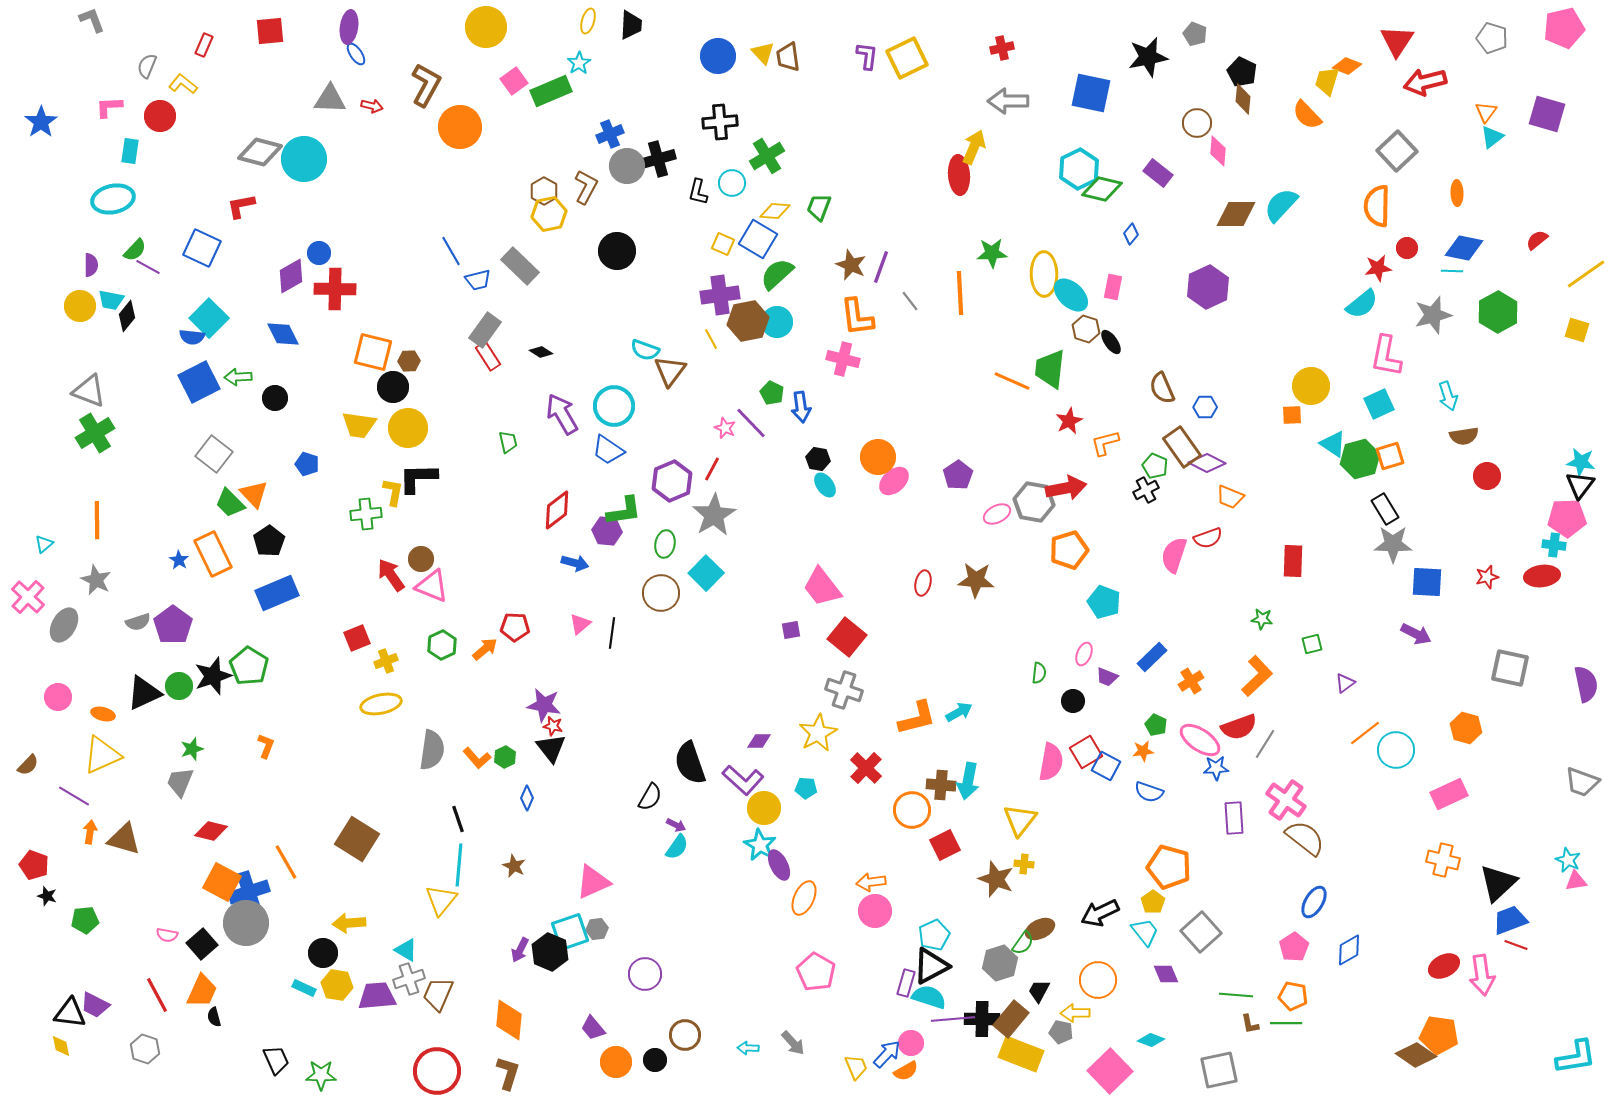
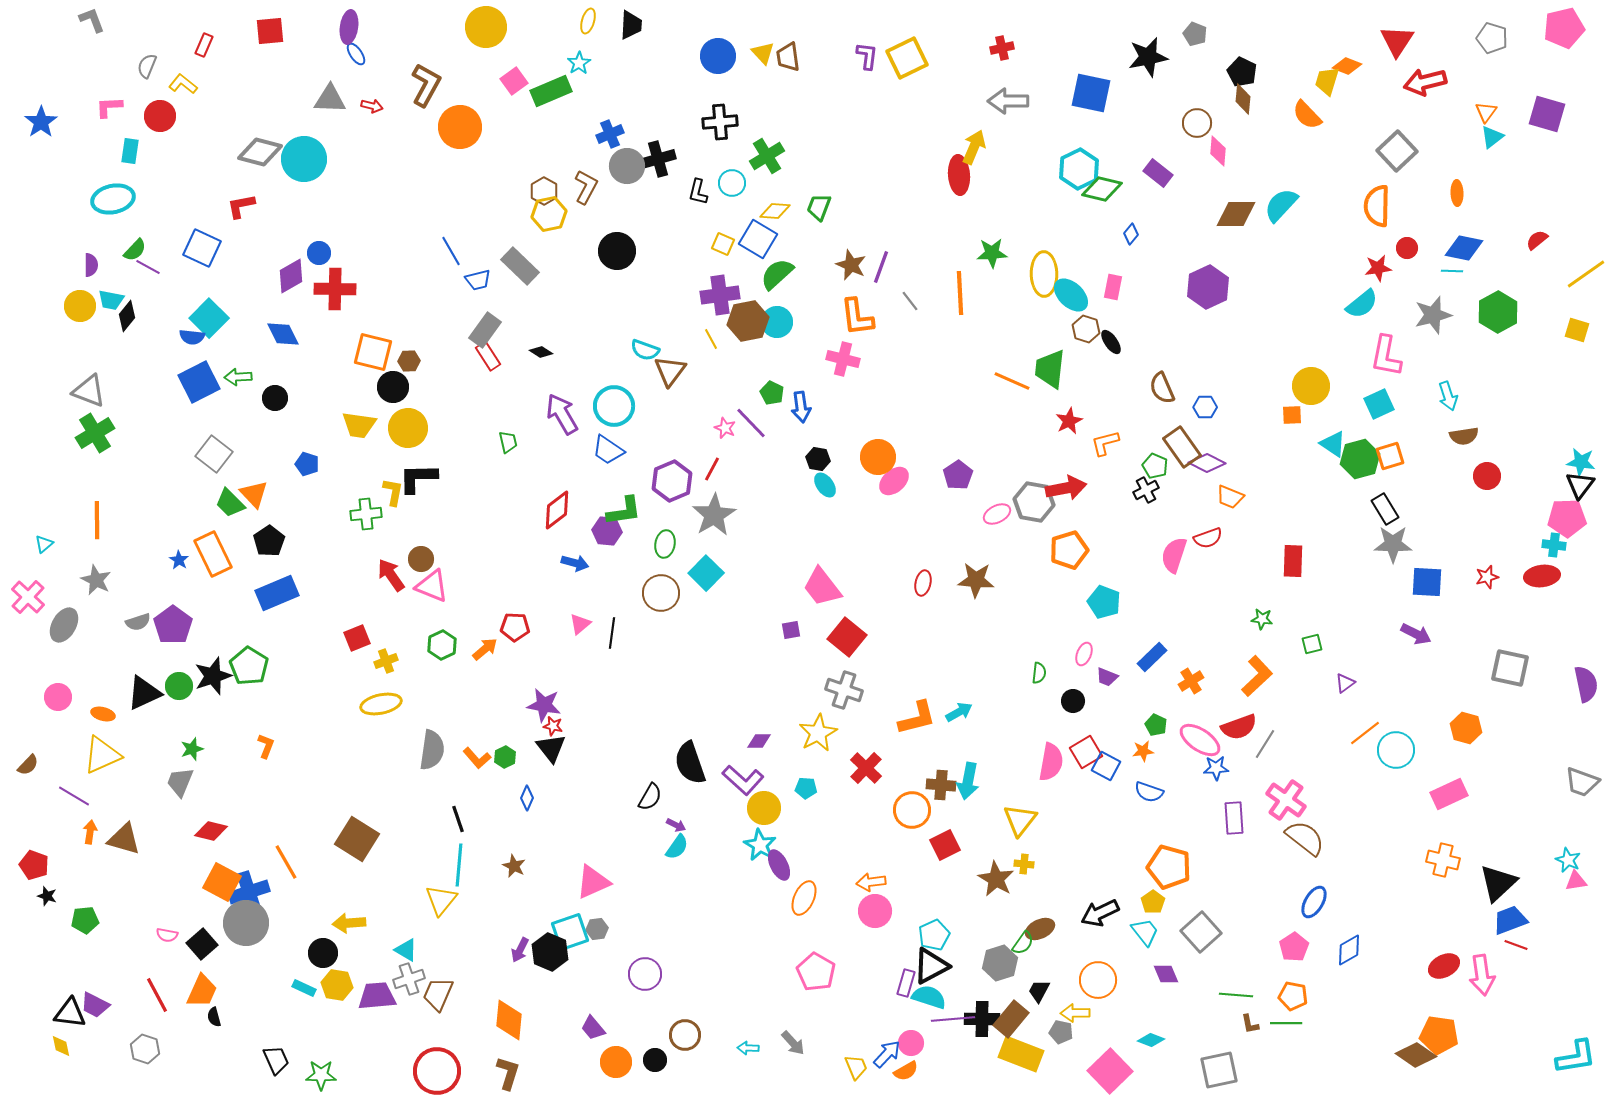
brown star at (996, 879): rotated 9 degrees clockwise
